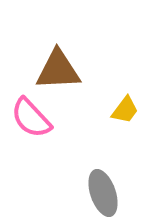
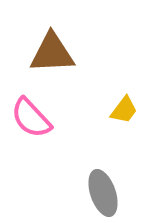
brown triangle: moved 6 px left, 17 px up
yellow trapezoid: moved 1 px left
